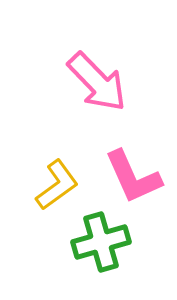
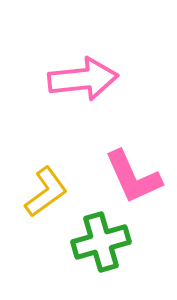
pink arrow: moved 14 px left, 3 px up; rotated 52 degrees counterclockwise
yellow L-shape: moved 11 px left, 7 px down
